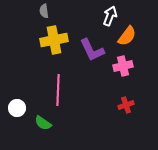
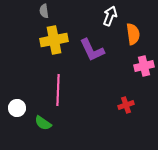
orange semicircle: moved 6 px right, 2 px up; rotated 45 degrees counterclockwise
pink cross: moved 21 px right
